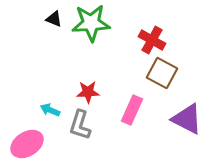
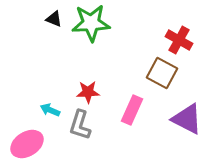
red cross: moved 27 px right
